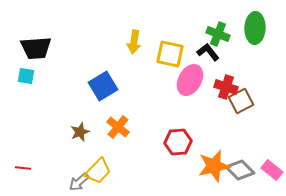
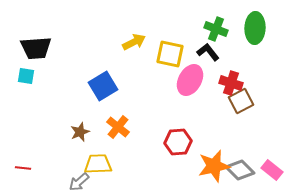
green cross: moved 2 px left, 5 px up
yellow arrow: rotated 125 degrees counterclockwise
red cross: moved 5 px right, 4 px up
yellow trapezoid: moved 7 px up; rotated 136 degrees counterclockwise
